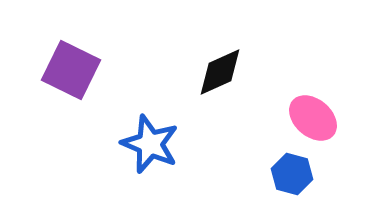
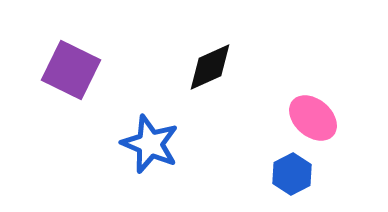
black diamond: moved 10 px left, 5 px up
blue hexagon: rotated 18 degrees clockwise
